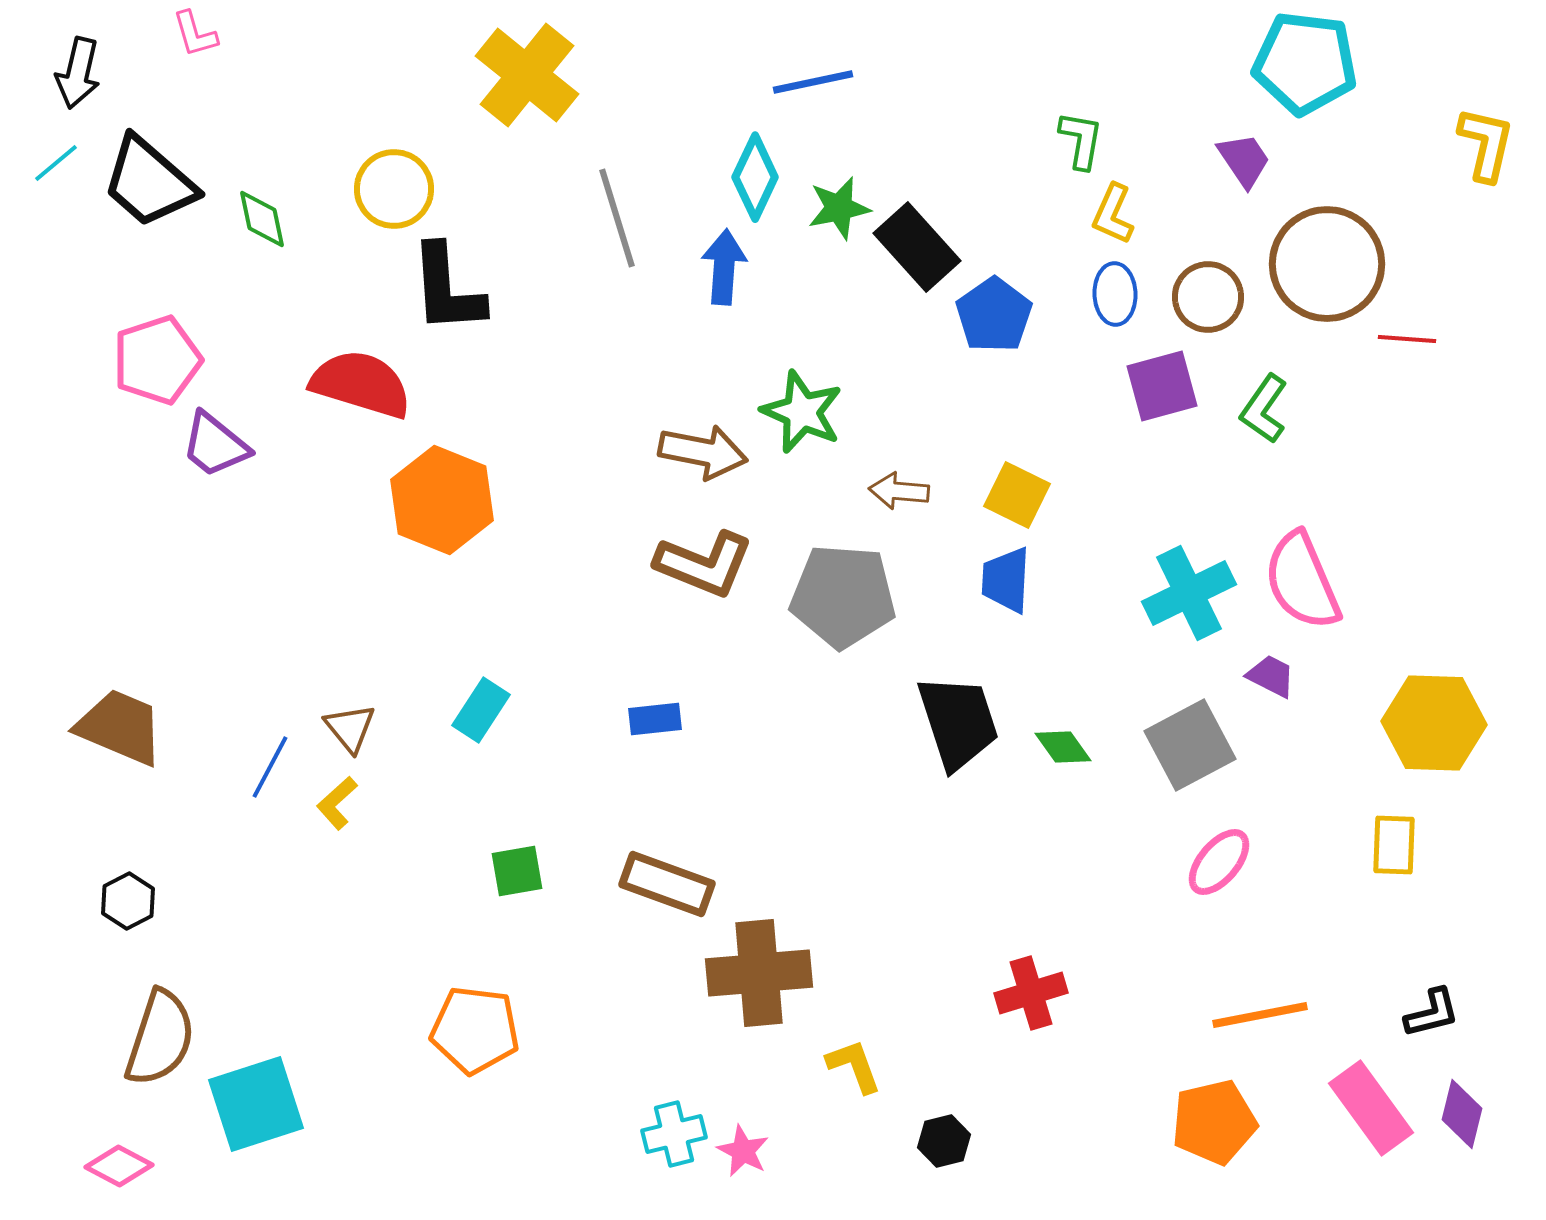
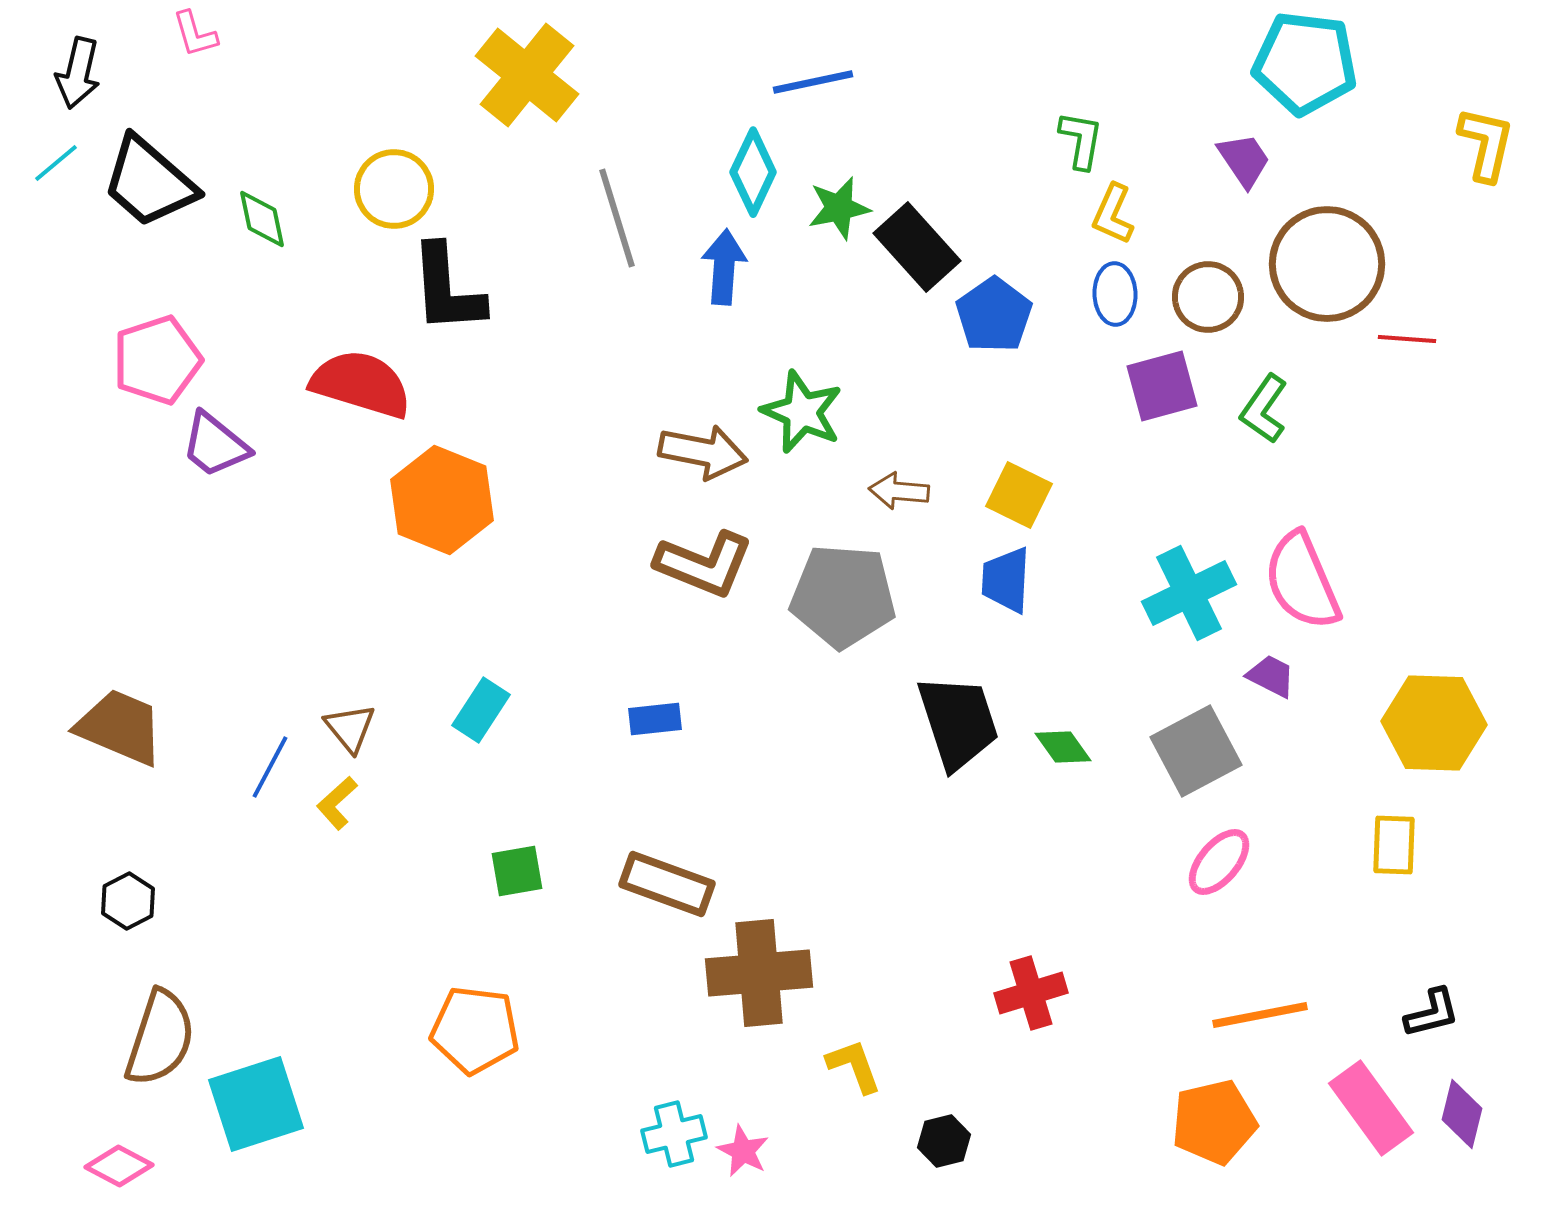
cyan diamond at (755, 177): moved 2 px left, 5 px up
yellow square at (1017, 495): moved 2 px right
gray square at (1190, 745): moved 6 px right, 6 px down
